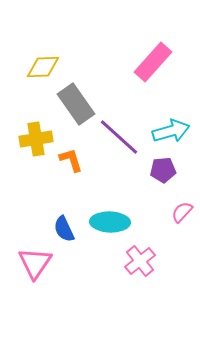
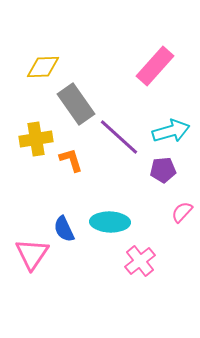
pink rectangle: moved 2 px right, 4 px down
pink triangle: moved 3 px left, 9 px up
